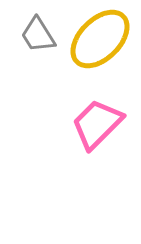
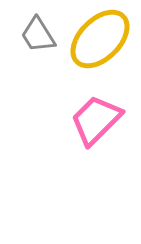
pink trapezoid: moved 1 px left, 4 px up
